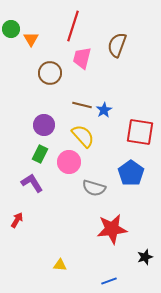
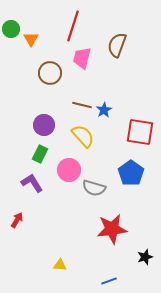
pink circle: moved 8 px down
